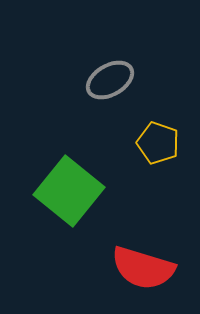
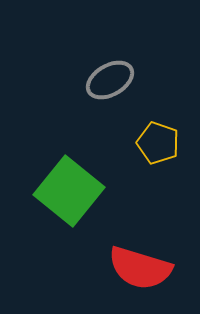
red semicircle: moved 3 px left
